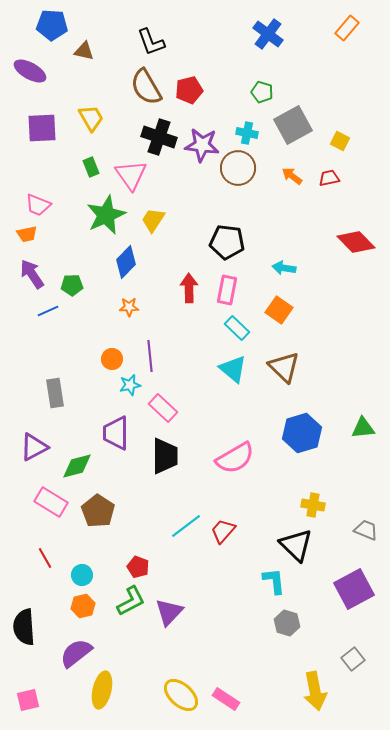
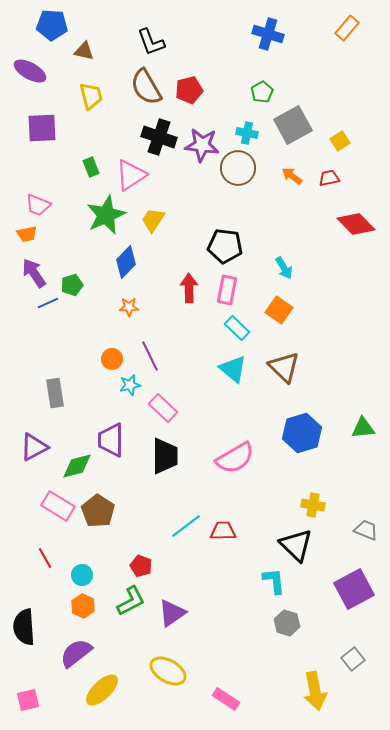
blue cross at (268, 34): rotated 20 degrees counterclockwise
green pentagon at (262, 92): rotated 25 degrees clockwise
yellow trapezoid at (91, 118): moved 22 px up; rotated 16 degrees clockwise
yellow square at (340, 141): rotated 30 degrees clockwise
pink triangle at (131, 175): rotated 32 degrees clockwise
black pentagon at (227, 242): moved 2 px left, 4 px down
red diamond at (356, 242): moved 18 px up
cyan arrow at (284, 268): rotated 130 degrees counterclockwise
purple arrow at (32, 274): moved 2 px right, 1 px up
green pentagon at (72, 285): rotated 15 degrees counterclockwise
blue line at (48, 311): moved 8 px up
purple line at (150, 356): rotated 20 degrees counterclockwise
purple trapezoid at (116, 433): moved 5 px left, 7 px down
pink rectangle at (51, 502): moved 7 px right, 4 px down
red trapezoid at (223, 531): rotated 48 degrees clockwise
red pentagon at (138, 567): moved 3 px right, 1 px up
orange hexagon at (83, 606): rotated 20 degrees counterclockwise
purple triangle at (169, 612): moved 3 px right, 1 px down; rotated 12 degrees clockwise
yellow ellipse at (102, 690): rotated 33 degrees clockwise
yellow ellipse at (181, 695): moved 13 px left, 24 px up; rotated 12 degrees counterclockwise
